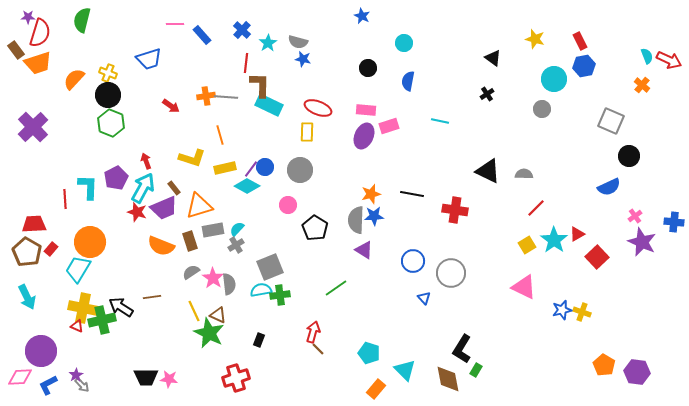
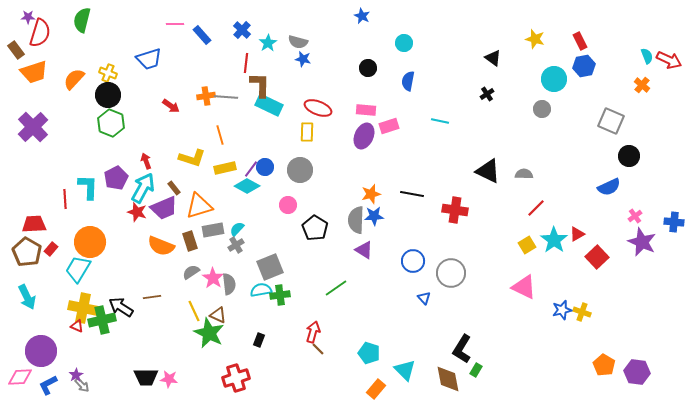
orange trapezoid at (38, 63): moved 4 px left, 9 px down
